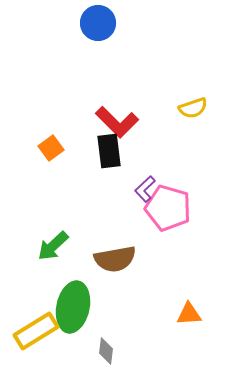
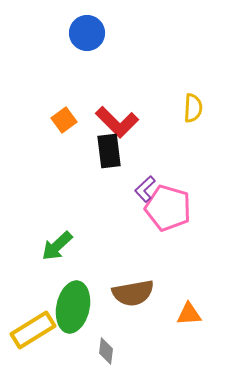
blue circle: moved 11 px left, 10 px down
yellow semicircle: rotated 68 degrees counterclockwise
orange square: moved 13 px right, 28 px up
green arrow: moved 4 px right
brown semicircle: moved 18 px right, 34 px down
yellow rectangle: moved 3 px left, 1 px up
